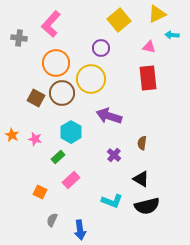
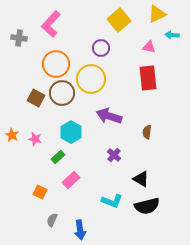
orange circle: moved 1 px down
brown semicircle: moved 5 px right, 11 px up
